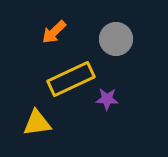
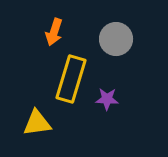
orange arrow: rotated 28 degrees counterclockwise
yellow rectangle: rotated 48 degrees counterclockwise
